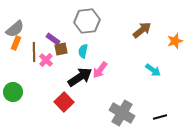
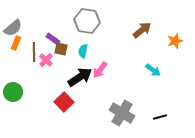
gray hexagon: rotated 15 degrees clockwise
gray semicircle: moved 2 px left, 1 px up
brown square: rotated 24 degrees clockwise
